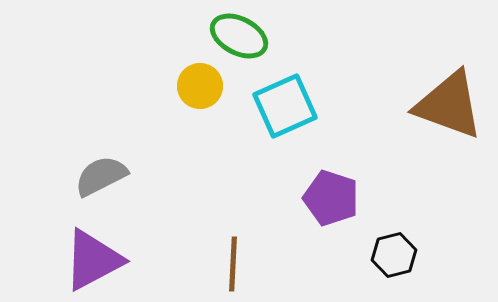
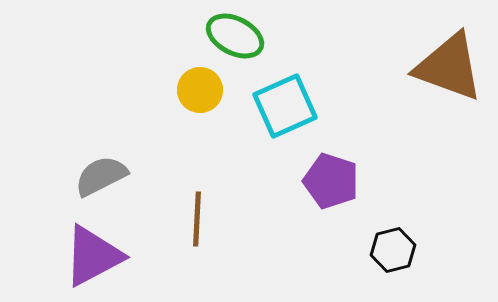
green ellipse: moved 4 px left
yellow circle: moved 4 px down
brown triangle: moved 38 px up
purple pentagon: moved 17 px up
black hexagon: moved 1 px left, 5 px up
purple triangle: moved 4 px up
brown line: moved 36 px left, 45 px up
